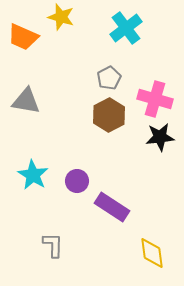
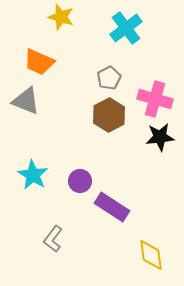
orange trapezoid: moved 16 px right, 25 px down
gray triangle: rotated 12 degrees clockwise
purple circle: moved 3 px right
gray L-shape: moved 6 px up; rotated 144 degrees counterclockwise
yellow diamond: moved 1 px left, 2 px down
